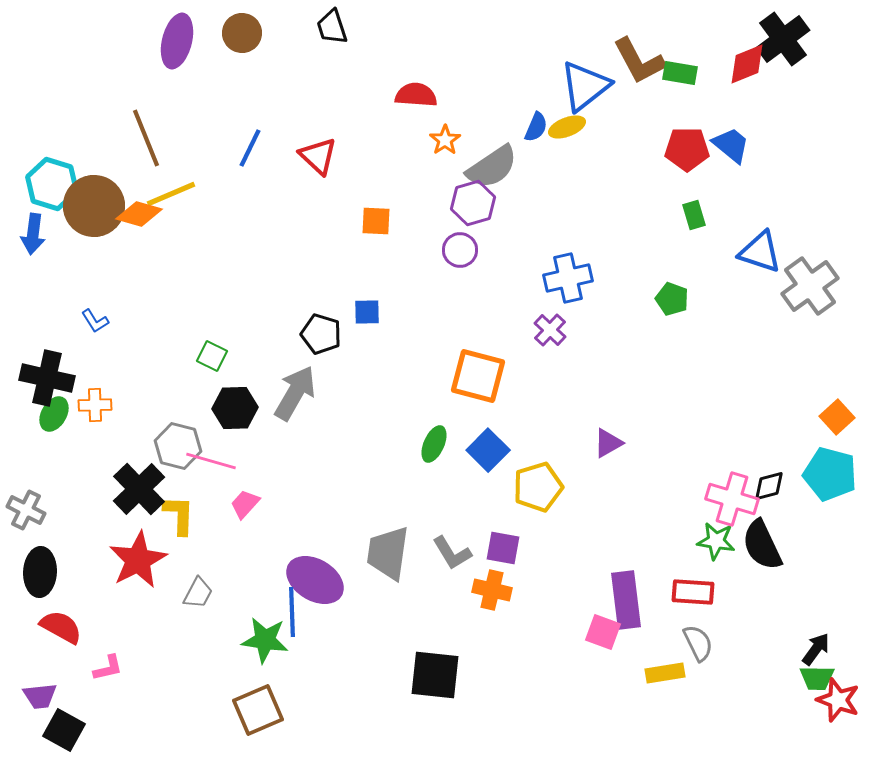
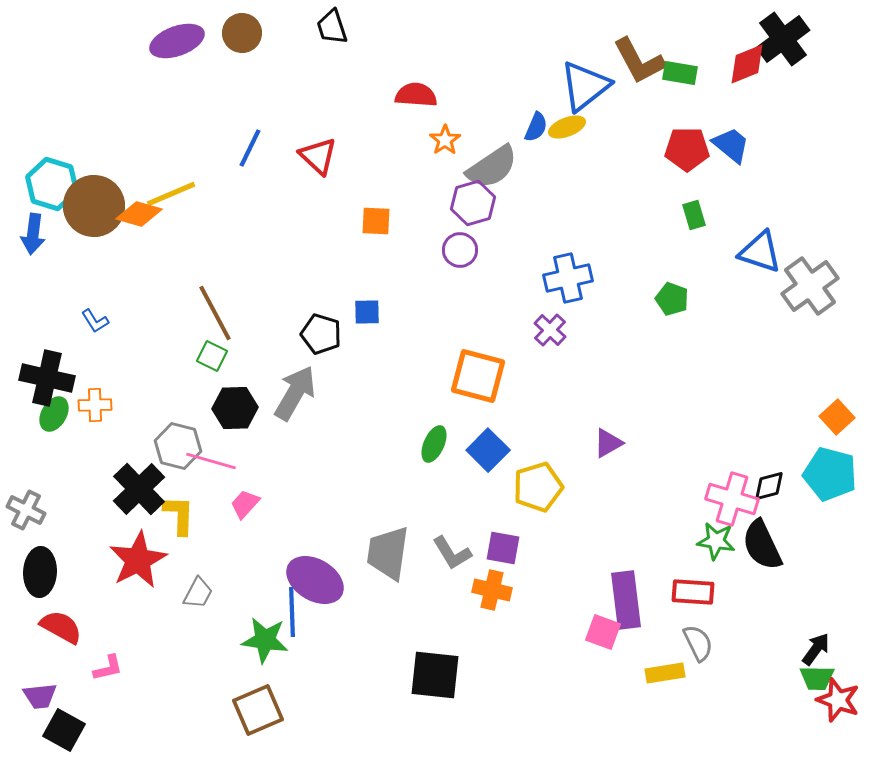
purple ellipse at (177, 41): rotated 56 degrees clockwise
brown line at (146, 138): moved 69 px right, 175 px down; rotated 6 degrees counterclockwise
